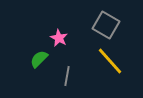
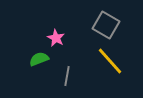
pink star: moved 3 px left
green semicircle: rotated 24 degrees clockwise
